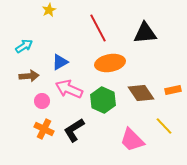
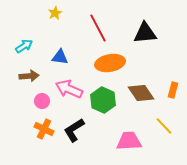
yellow star: moved 6 px right, 3 px down
blue triangle: moved 5 px up; rotated 36 degrees clockwise
orange rectangle: rotated 63 degrees counterclockwise
pink trapezoid: moved 3 px left, 1 px down; rotated 132 degrees clockwise
